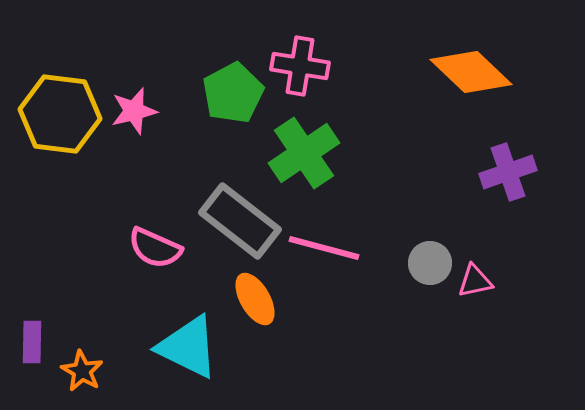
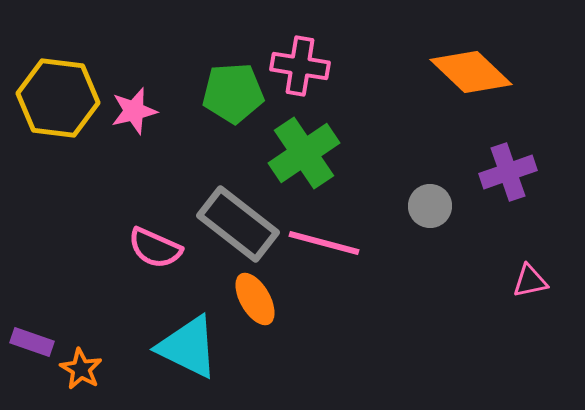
green pentagon: rotated 24 degrees clockwise
yellow hexagon: moved 2 px left, 16 px up
gray rectangle: moved 2 px left, 3 px down
pink line: moved 5 px up
gray circle: moved 57 px up
pink triangle: moved 55 px right
purple rectangle: rotated 72 degrees counterclockwise
orange star: moved 1 px left, 2 px up
